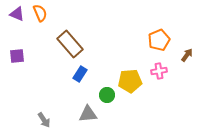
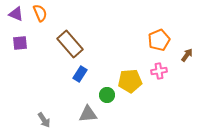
purple triangle: moved 1 px left
purple square: moved 3 px right, 13 px up
